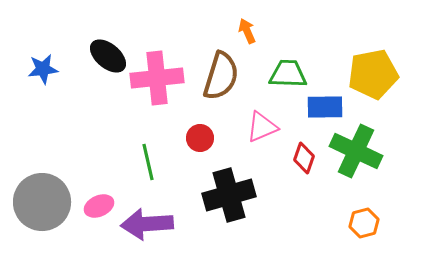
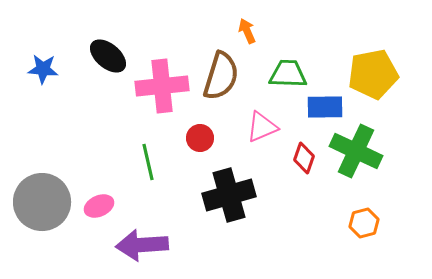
blue star: rotated 12 degrees clockwise
pink cross: moved 5 px right, 8 px down
purple arrow: moved 5 px left, 21 px down
